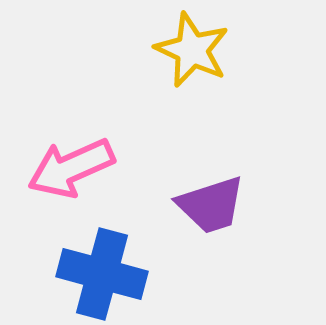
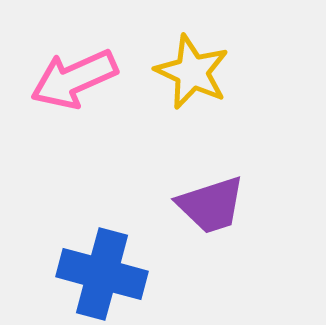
yellow star: moved 22 px down
pink arrow: moved 3 px right, 89 px up
